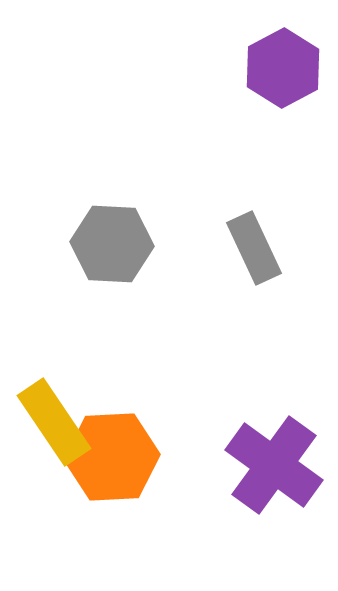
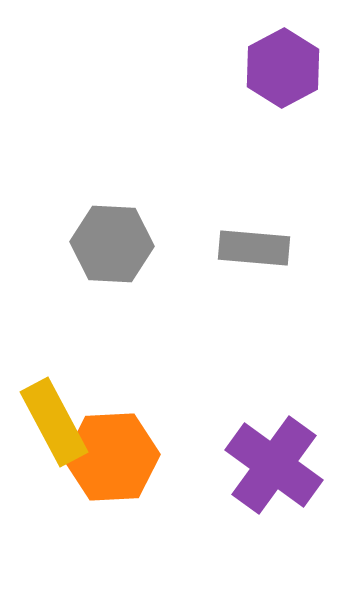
gray rectangle: rotated 60 degrees counterclockwise
yellow rectangle: rotated 6 degrees clockwise
